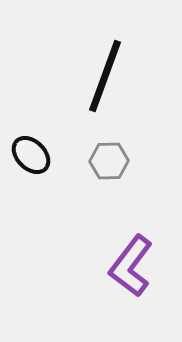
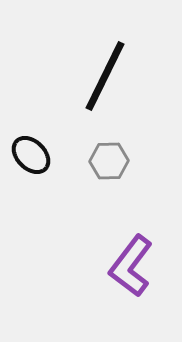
black line: rotated 6 degrees clockwise
